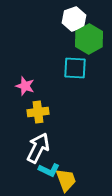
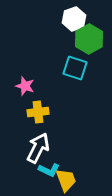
cyan square: rotated 15 degrees clockwise
